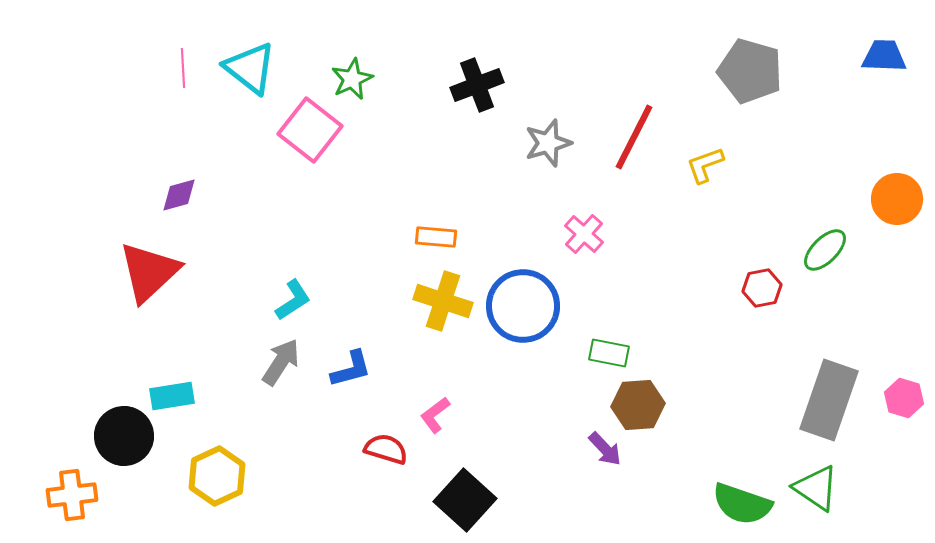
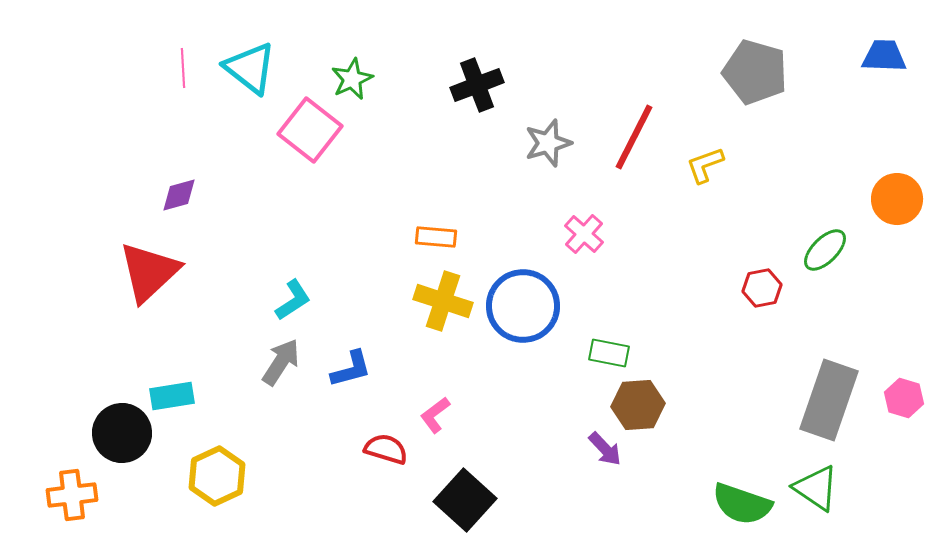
gray pentagon: moved 5 px right, 1 px down
black circle: moved 2 px left, 3 px up
